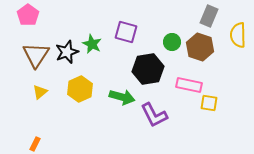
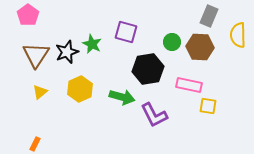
brown hexagon: rotated 16 degrees counterclockwise
yellow square: moved 1 px left, 3 px down
